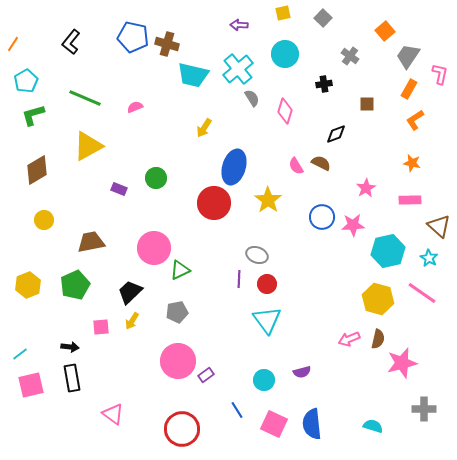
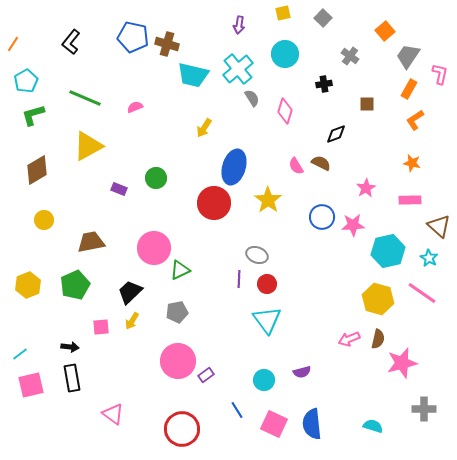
purple arrow at (239, 25): rotated 84 degrees counterclockwise
